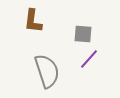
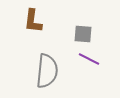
purple line: rotated 75 degrees clockwise
gray semicircle: rotated 24 degrees clockwise
